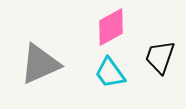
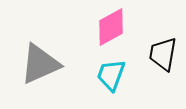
black trapezoid: moved 3 px right, 3 px up; rotated 9 degrees counterclockwise
cyan trapezoid: moved 1 px right, 2 px down; rotated 56 degrees clockwise
